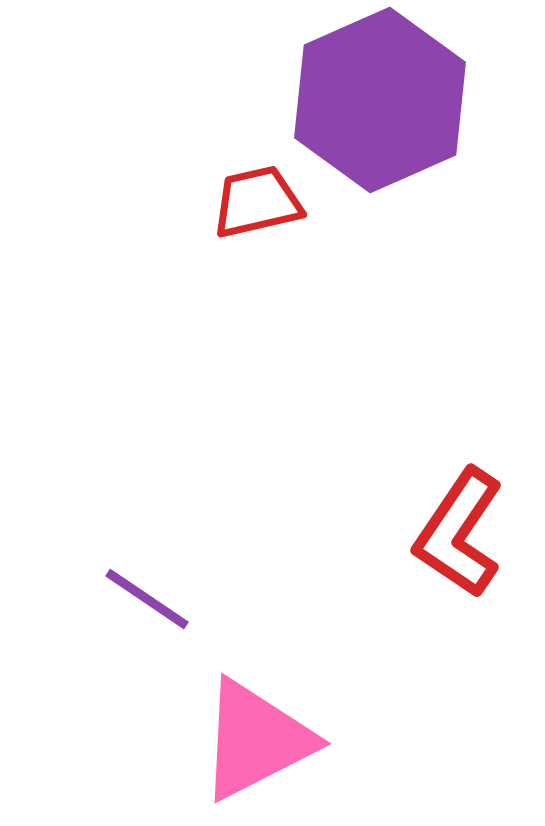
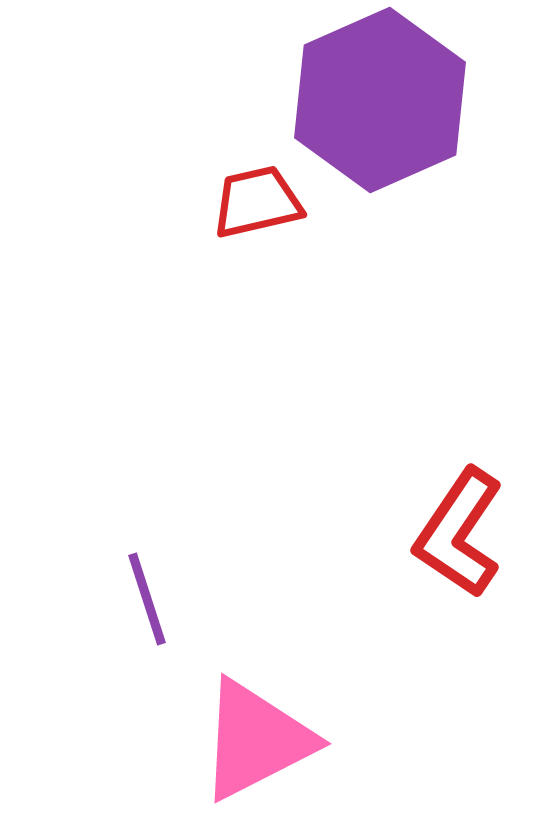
purple line: rotated 38 degrees clockwise
